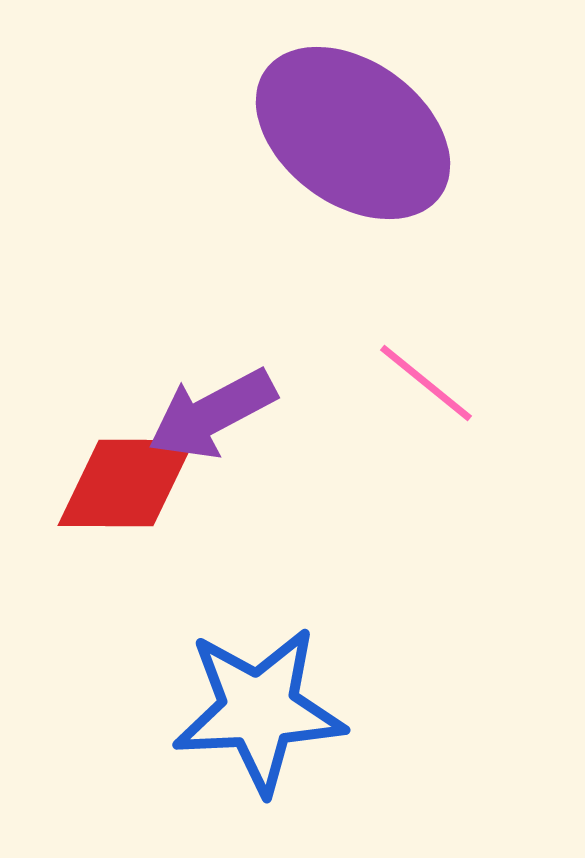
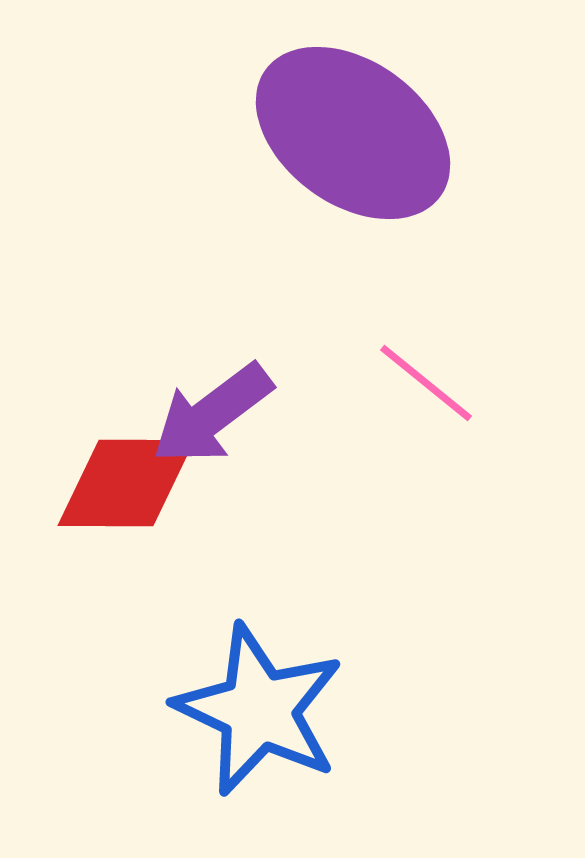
purple arrow: rotated 9 degrees counterclockwise
blue star: rotated 28 degrees clockwise
